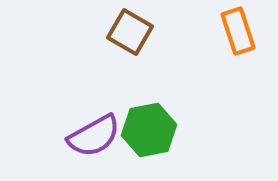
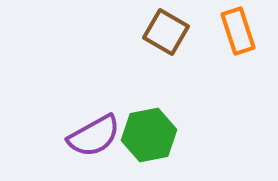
brown square: moved 36 px right
green hexagon: moved 5 px down
